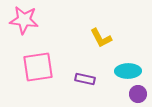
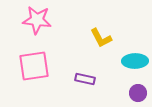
pink star: moved 13 px right
pink square: moved 4 px left, 1 px up
cyan ellipse: moved 7 px right, 10 px up
purple circle: moved 1 px up
